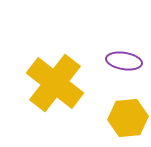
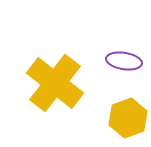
yellow hexagon: rotated 15 degrees counterclockwise
